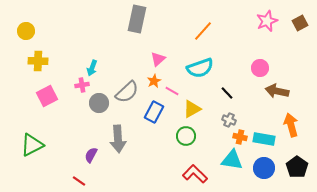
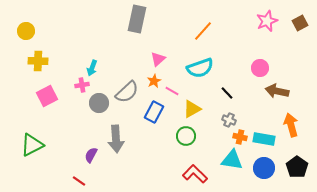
gray arrow: moved 2 px left
